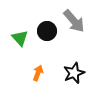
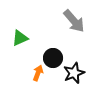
black circle: moved 6 px right, 27 px down
green triangle: rotated 48 degrees clockwise
